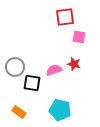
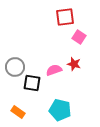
pink square: rotated 24 degrees clockwise
orange rectangle: moved 1 px left
